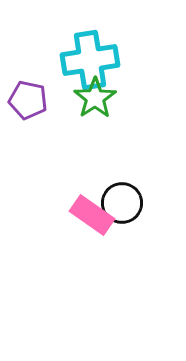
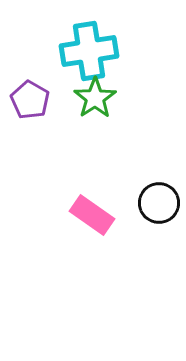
cyan cross: moved 1 px left, 9 px up
purple pentagon: moved 2 px right; rotated 18 degrees clockwise
black circle: moved 37 px right
